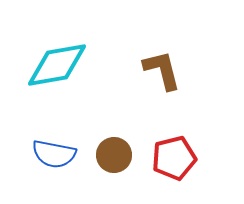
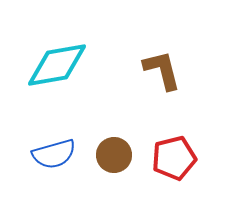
blue semicircle: rotated 27 degrees counterclockwise
